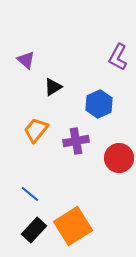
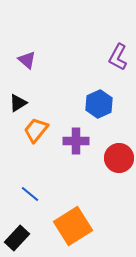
purple triangle: moved 1 px right
black triangle: moved 35 px left, 16 px down
purple cross: rotated 10 degrees clockwise
black rectangle: moved 17 px left, 8 px down
